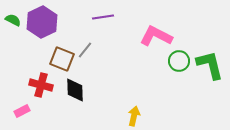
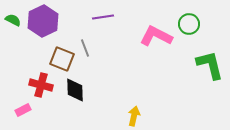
purple hexagon: moved 1 px right, 1 px up
gray line: moved 2 px up; rotated 60 degrees counterclockwise
green circle: moved 10 px right, 37 px up
pink rectangle: moved 1 px right, 1 px up
